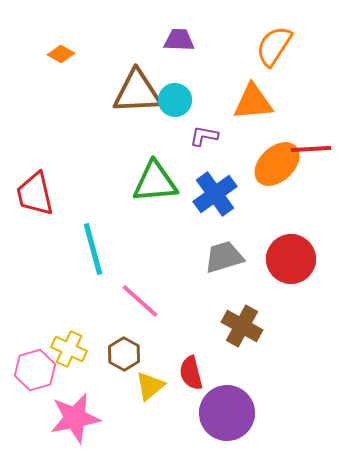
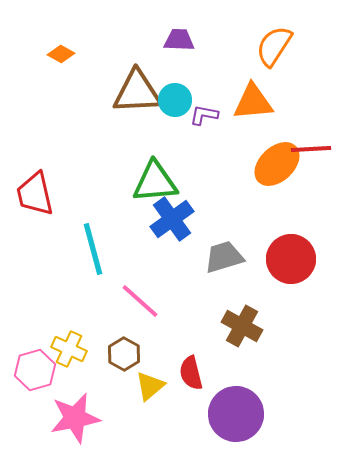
purple L-shape: moved 21 px up
blue cross: moved 43 px left, 25 px down
purple circle: moved 9 px right, 1 px down
